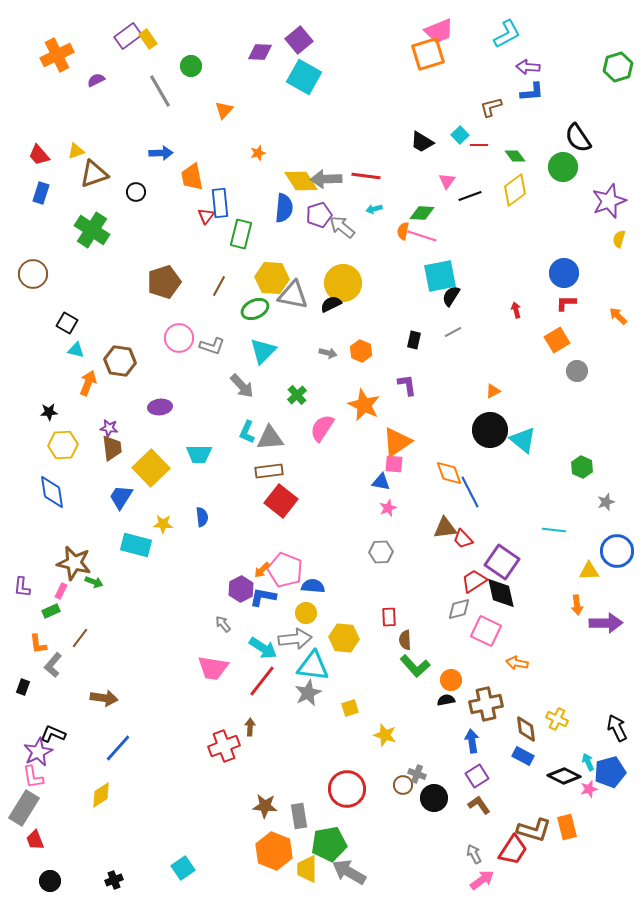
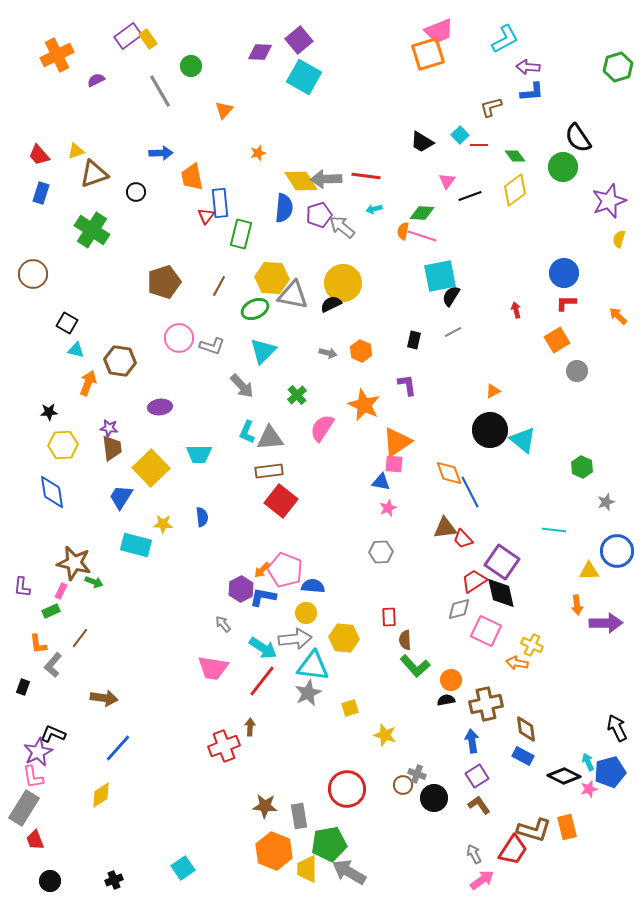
cyan L-shape at (507, 34): moved 2 px left, 5 px down
yellow cross at (557, 719): moved 25 px left, 74 px up
